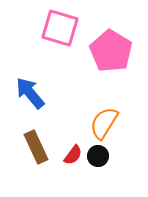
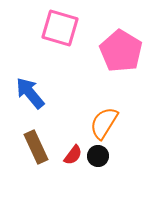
pink pentagon: moved 10 px right
